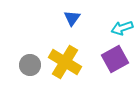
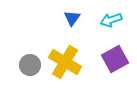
cyan arrow: moved 11 px left, 8 px up
